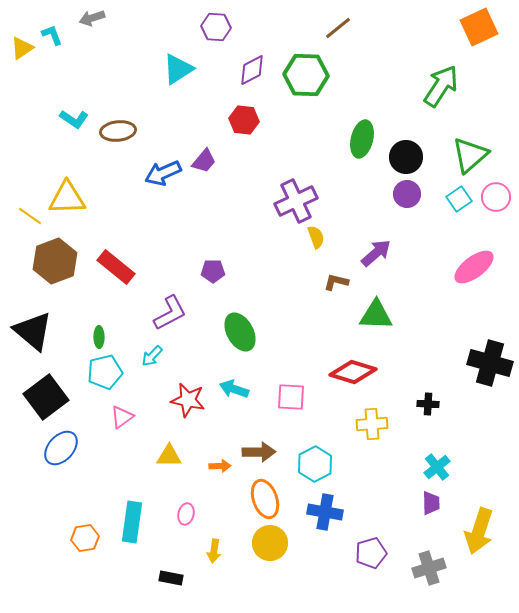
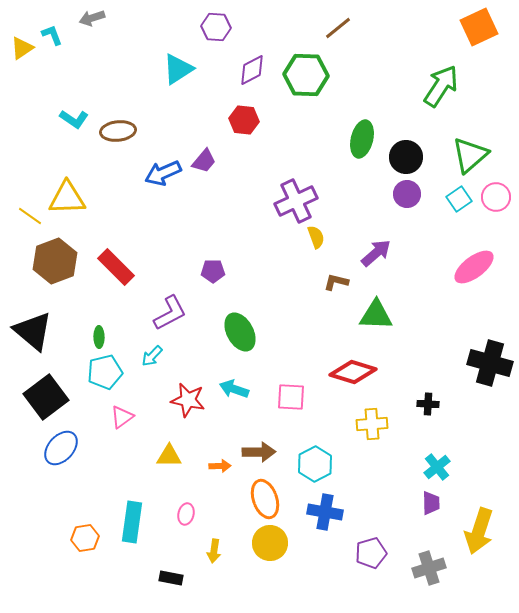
red rectangle at (116, 267): rotated 6 degrees clockwise
